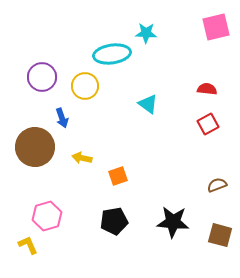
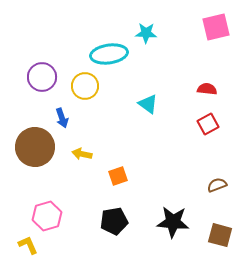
cyan ellipse: moved 3 px left
yellow arrow: moved 4 px up
